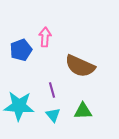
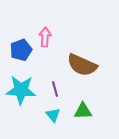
brown semicircle: moved 2 px right, 1 px up
purple line: moved 3 px right, 1 px up
cyan star: moved 2 px right, 16 px up
